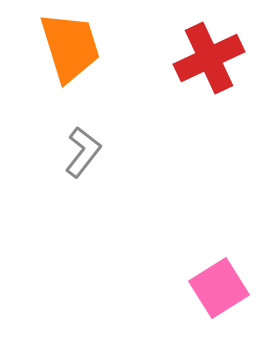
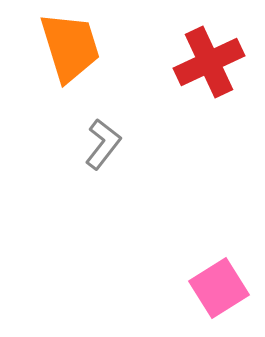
red cross: moved 4 px down
gray L-shape: moved 20 px right, 8 px up
